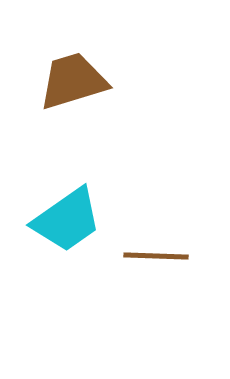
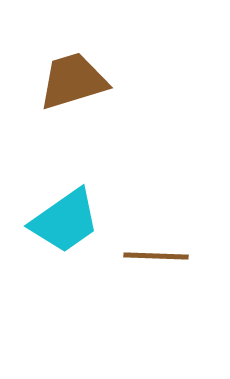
cyan trapezoid: moved 2 px left, 1 px down
